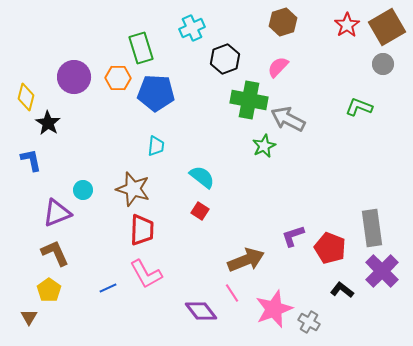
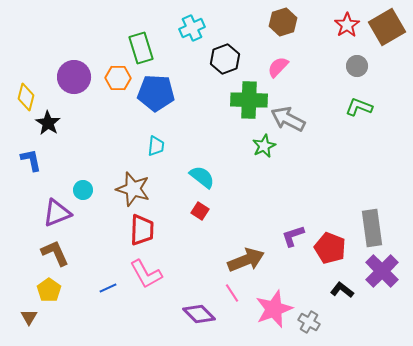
gray circle: moved 26 px left, 2 px down
green cross: rotated 9 degrees counterclockwise
purple diamond: moved 2 px left, 3 px down; rotated 8 degrees counterclockwise
